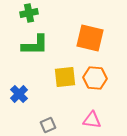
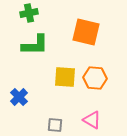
orange square: moved 4 px left, 6 px up
yellow square: rotated 10 degrees clockwise
blue cross: moved 3 px down
pink triangle: rotated 24 degrees clockwise
gray square: moved 7 px right; rotated 28 degrees clockwise
